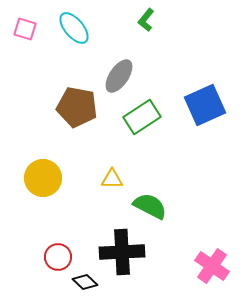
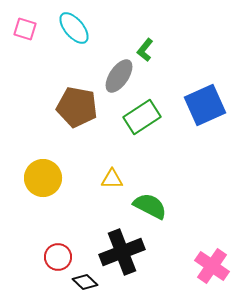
green L-shape: moved 1 px left, 30 px down
black cross: rotated 18 degrees counterclockwise
